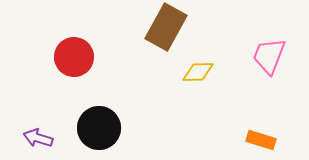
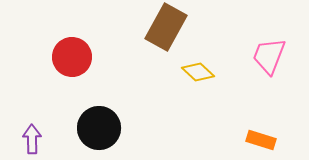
red circle: moved 2 px left
yellow diamond: rotated 44 degrees clockwise
purple arrow: moved 6 px left, 1 px down; rotated 72 degrees clockwise
